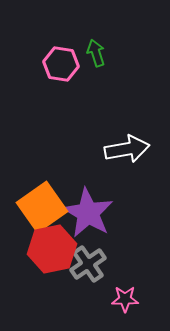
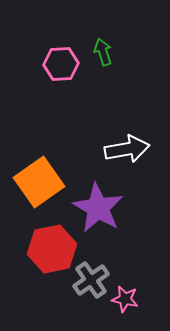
green arrow: moved 7 px right, 1 px up
pink hexagon: rotated 12 degrees counterclockwise
orange square: moved 3 px left, 25 px up
purple star: moved 10 px right, 5 px up
gray cross: moved 3 px right, 16 px down
pink star: rotated 12 degrees clockwise
